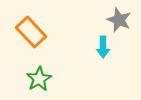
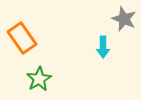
gray star: moved 5 px right, 1 px up
orange rectangle: moved 9 px left, 6 px down; rotated 8 degrees clockwise
